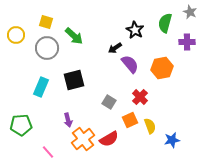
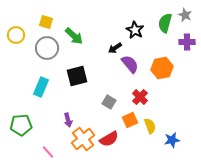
gray star: moved 5 px left, 3 px down
black square: moved 3 px right, 4 px up
